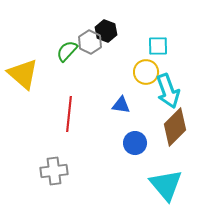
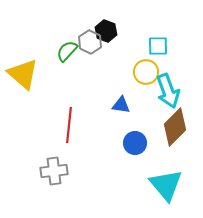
red line: moved 11 px down
